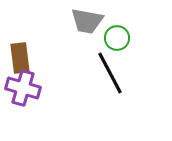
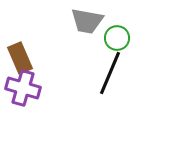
brown rectangle: rotated 16 degrees counterclockwise
black line: rotated 51 degrees clockwise
